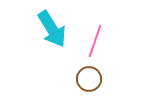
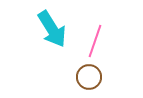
brown circle: moved 2 px up
